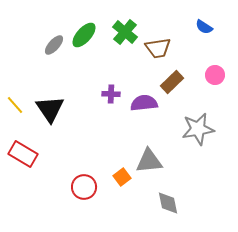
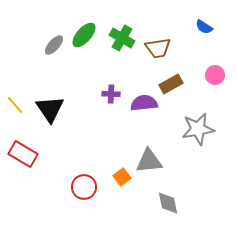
green cross: moved 3 px left, 6 px down; rotated 10 degrees counterclockwise
brown rectangle: moved 1 px left, 2 px down; rotated 15 degrees clockwise
